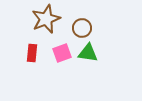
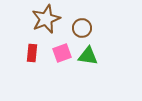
green triangle: moved 3 px down
